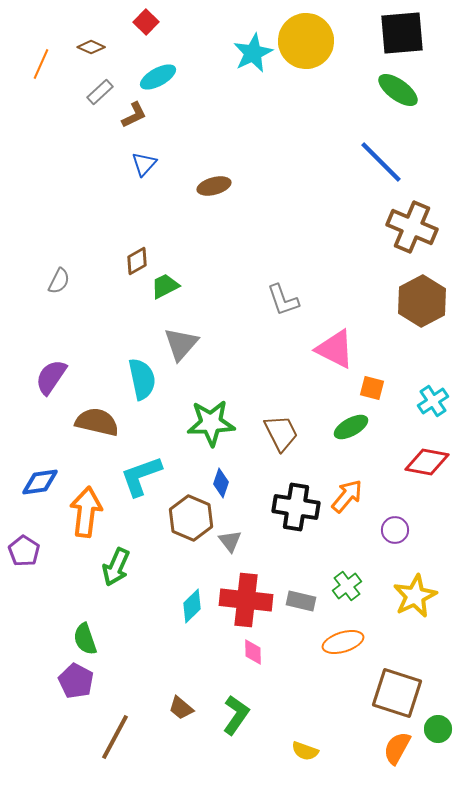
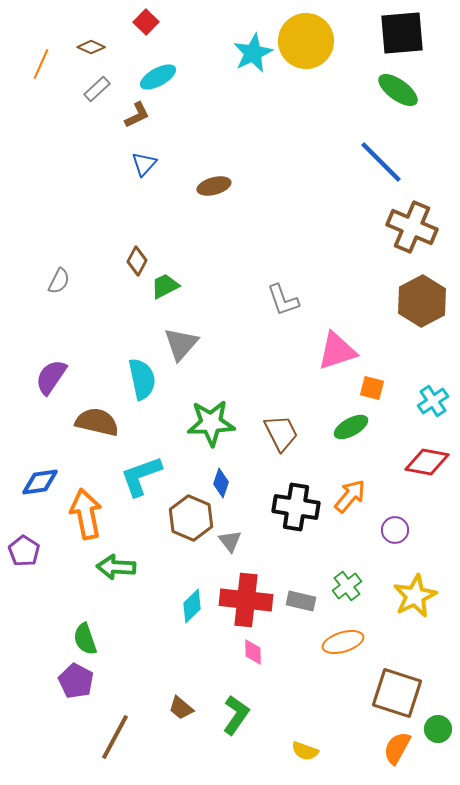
gray rectangle at (100, 92): moved 3 px left, 3 px up
brown L-shape at (134, 115): moved 3 px right
brown diamond at (137, 261): rotated 32 degrees counterclockwise
pink triangle at (335, 349): moved 2 px right, 2 px down; rotated 45 degrees counterclockwise
orange arrow at (347, 496): moved 3 px right
orange arrow at (86, 512): moved 2 px down; rotated 18 degrees counterclockwise
green arrow at (116, 567): rotated 69 degrees clockwise
